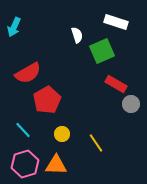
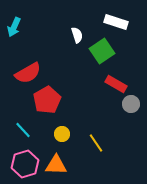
green square: rotated 10 degrees counterclockwise
